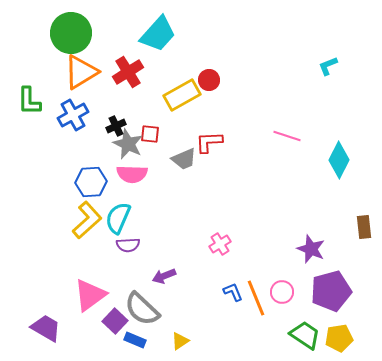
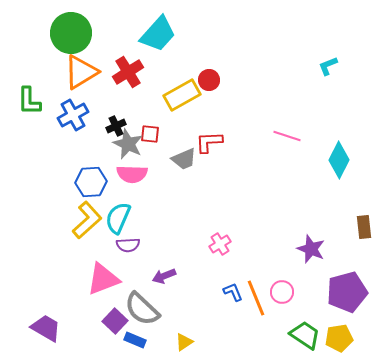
purple pentagon: moved 16 px right, 1 px down
pink triangle: moved 13 px right, 16 px up; rotated 15 degrees clockwise
yellow triangle: moved 4 px right, 1 px down
